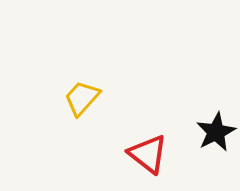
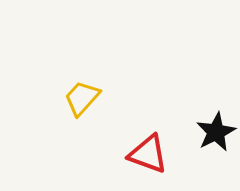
red triangle: rotated 18 degrees counterclockwise
